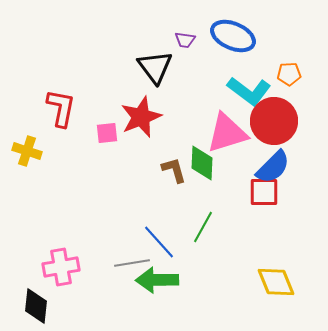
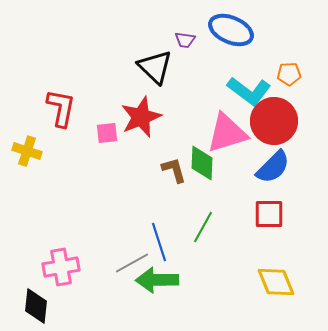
blue ellipse: moved 2 px left, 6 px up
black triangle: rotated 9 degrees counterclockwise
red square: moved 5 px right, 22 px down
blue line: rotated 24 degrees clockwise
gray line: rotated 20 degrees counterclockwise
